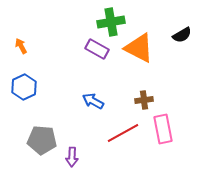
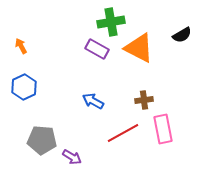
purple arrow: rotated 60 degrees counterclockwise
